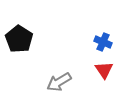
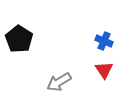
blue cross: moved 1 px right, 1 px up
